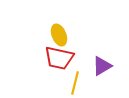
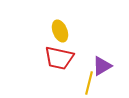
yellow ellipse: moved 1 px right, 4 px up
yellow line: moved 14 px right
